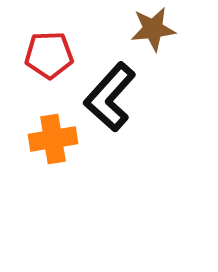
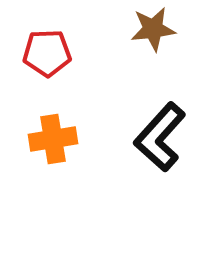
red pentagon: moved 2 px left, 2 px up
black L-shape: moved 50 px right, 40 px down
